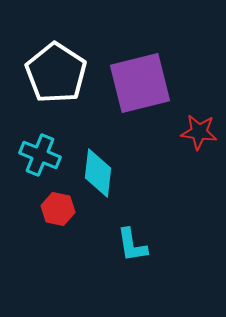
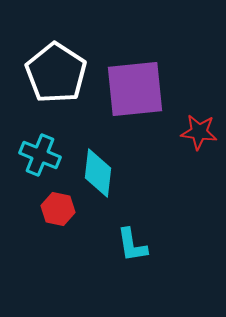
purple square: moved 5 px left, 6 px down; rotated 8 degrees clockwise
